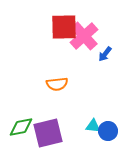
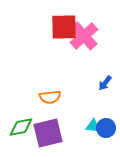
blue arrow: moved 29 px down
orange semicircle: moved 7 px left, 13 px down
blue circle: moved 2 px left, 3 px up
